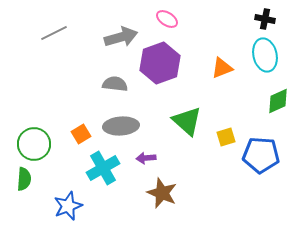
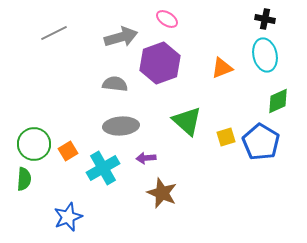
orange square: moved 13 px left, 17 px down
blue pentagon: moved 13 px up; rotated 27 degrees clockwise
blue star: moved 11 px down
